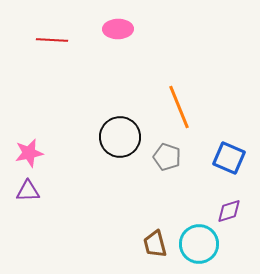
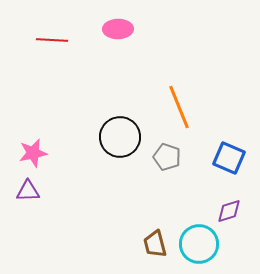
pink star: moved 4 px right
